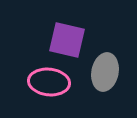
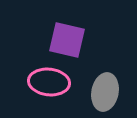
gray ellipse: moved 20 px down
